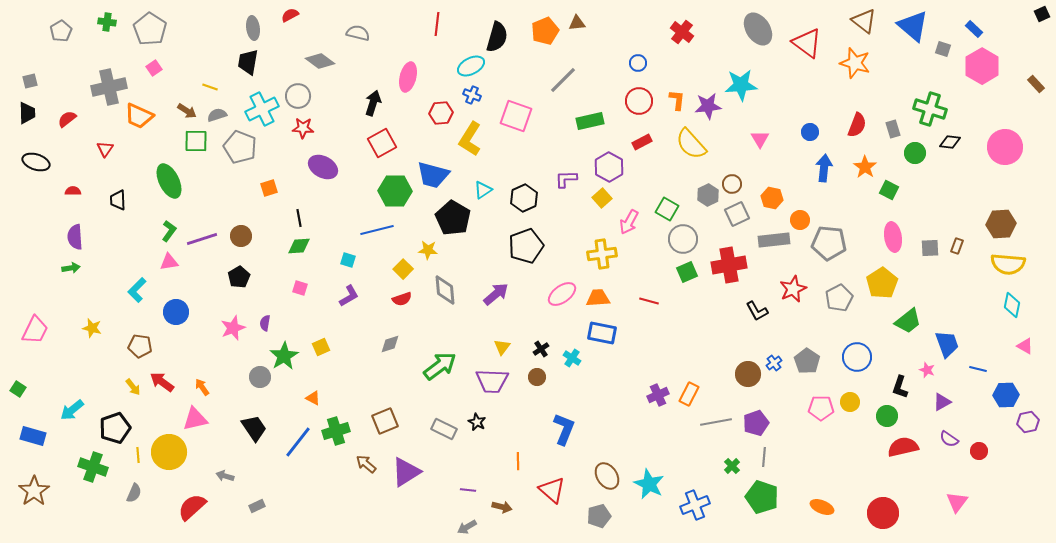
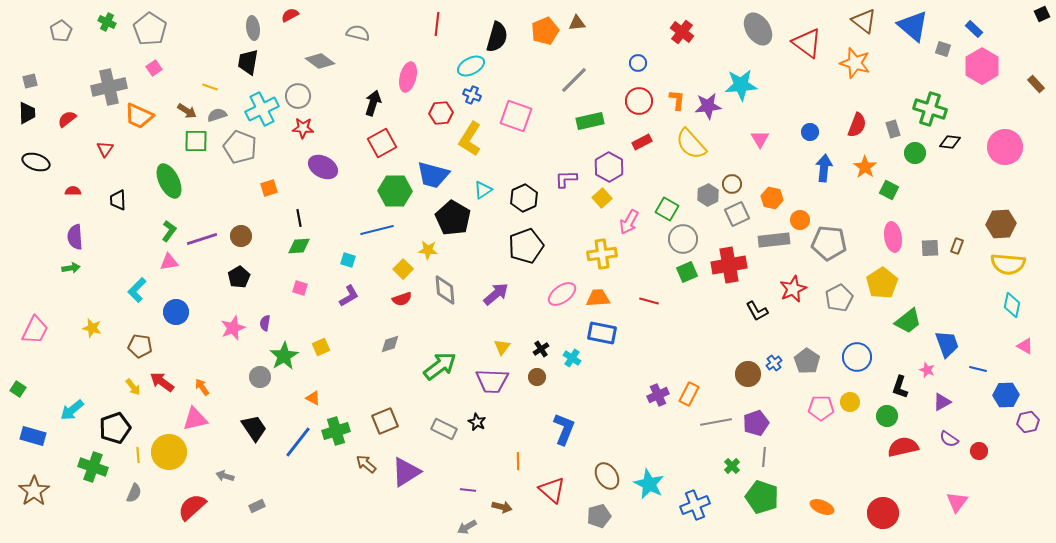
green cross at (107, 22): rotated 18 degrees clockwise
gray line at (563, 80): moved 11 px right
